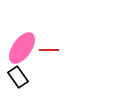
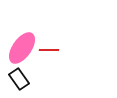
black rectangle: moved 1 px right, 2 px down
